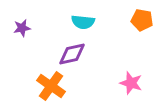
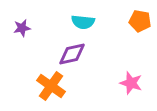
orange pentagon: moved 2 px left, 1 px down
